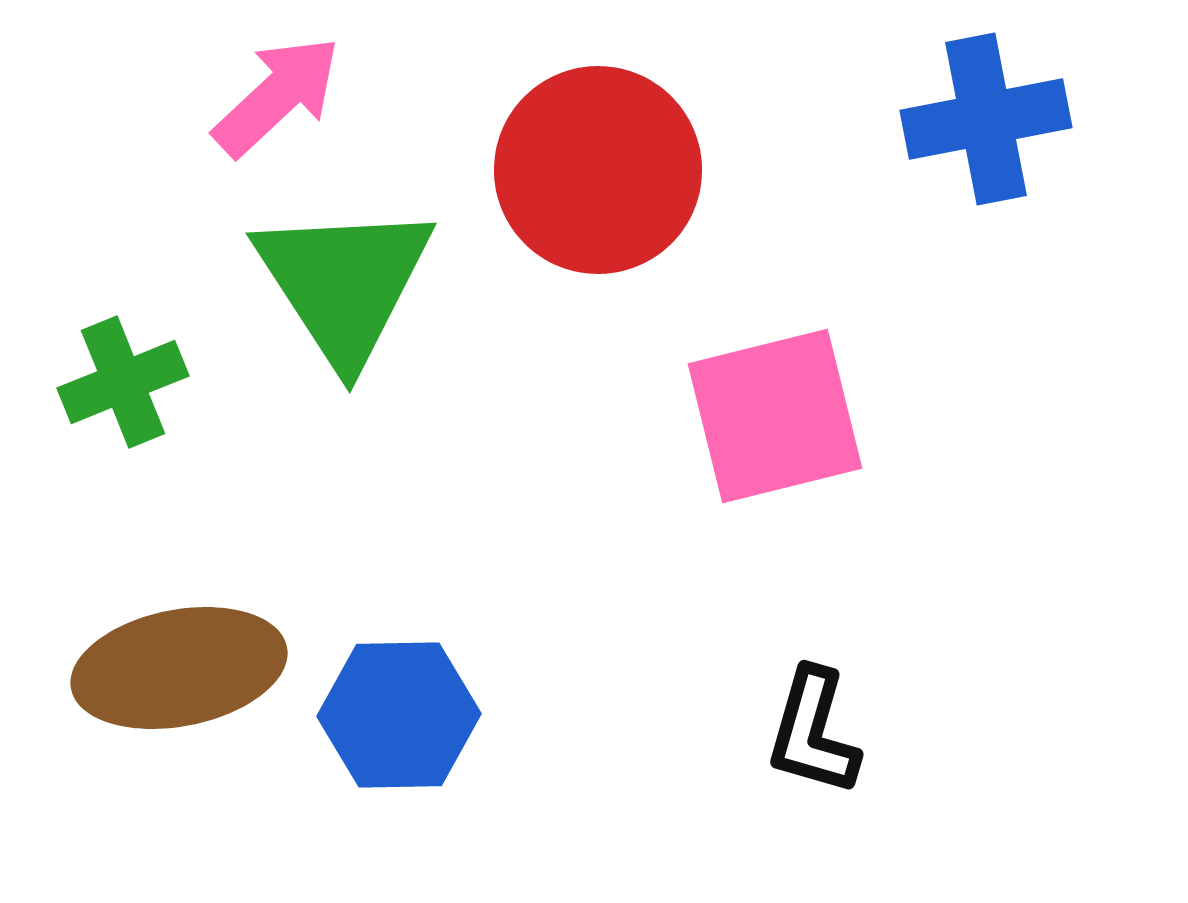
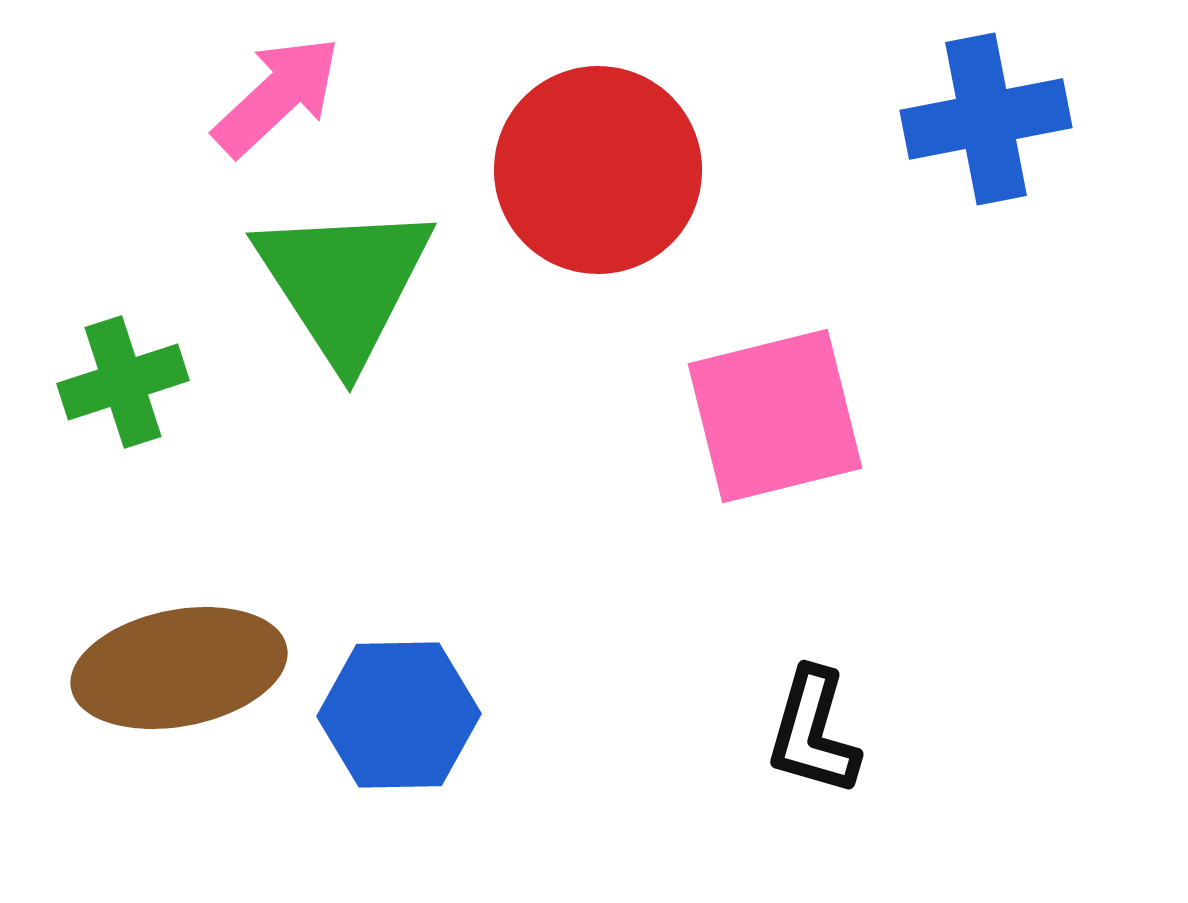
green cross: rotated 4 degrees clockwise
